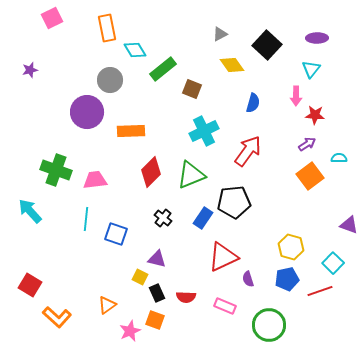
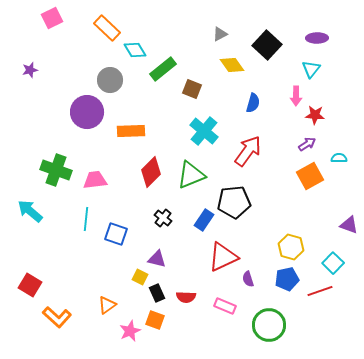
orange rectangle at (107, 28): rotated 36 degrees counterclockwise
cyan cross at (204, 131): rotated 24 degrees counterclockwise
orange square at (310, 176): rotated 8 degrees clockwise
cyan arrow at (30, 211): rotated 8 degrees counterclockwise
blue rectangle at (203, 218): moved 1 px right, 2 px down
